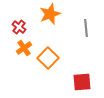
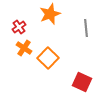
red cross: rotated 16 degrees clockwise
orange cross: rotated 21 degrees counterclockwise
red square: rotated 30 degrees clockwise
